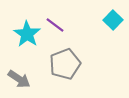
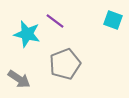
cyan square: rotated 24 degrees counterclockwise
purple line: moved 4 px up
cyan star: rotated 20 degrees counterclockwise
